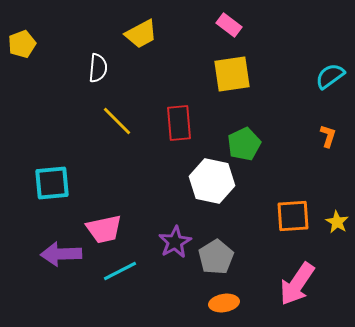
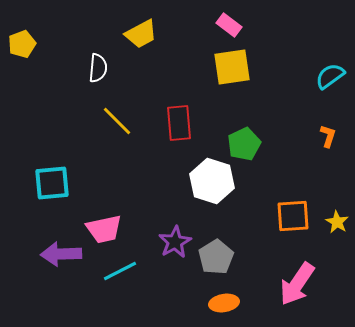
yellow square: moved 7 px up
white hexagon: rotated 6 degrees clockwise
